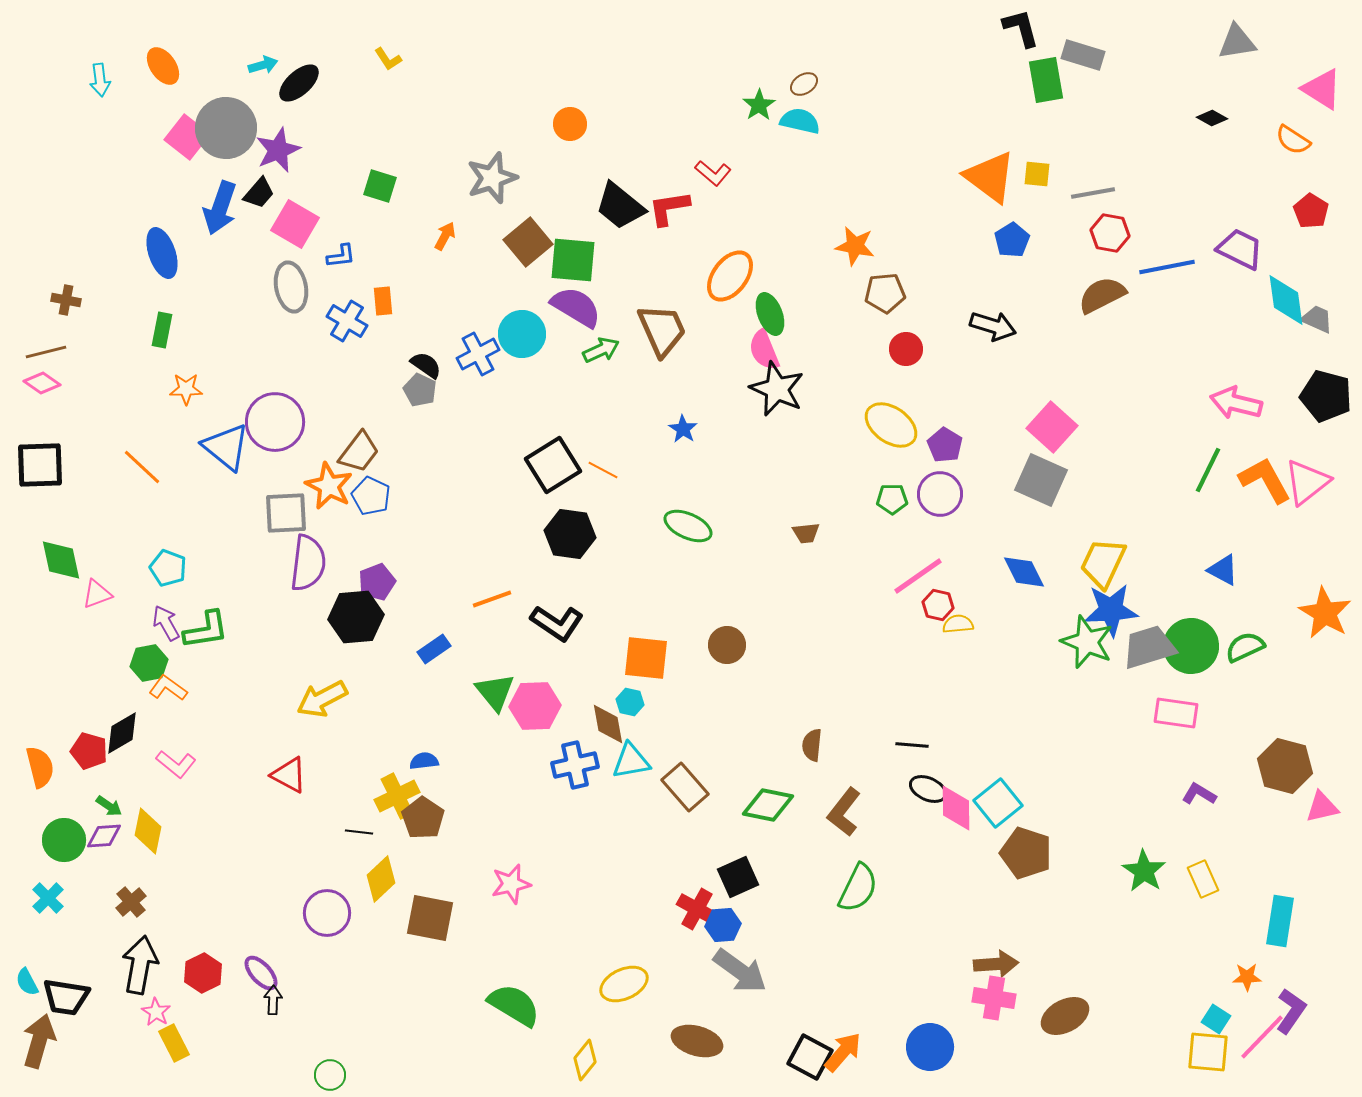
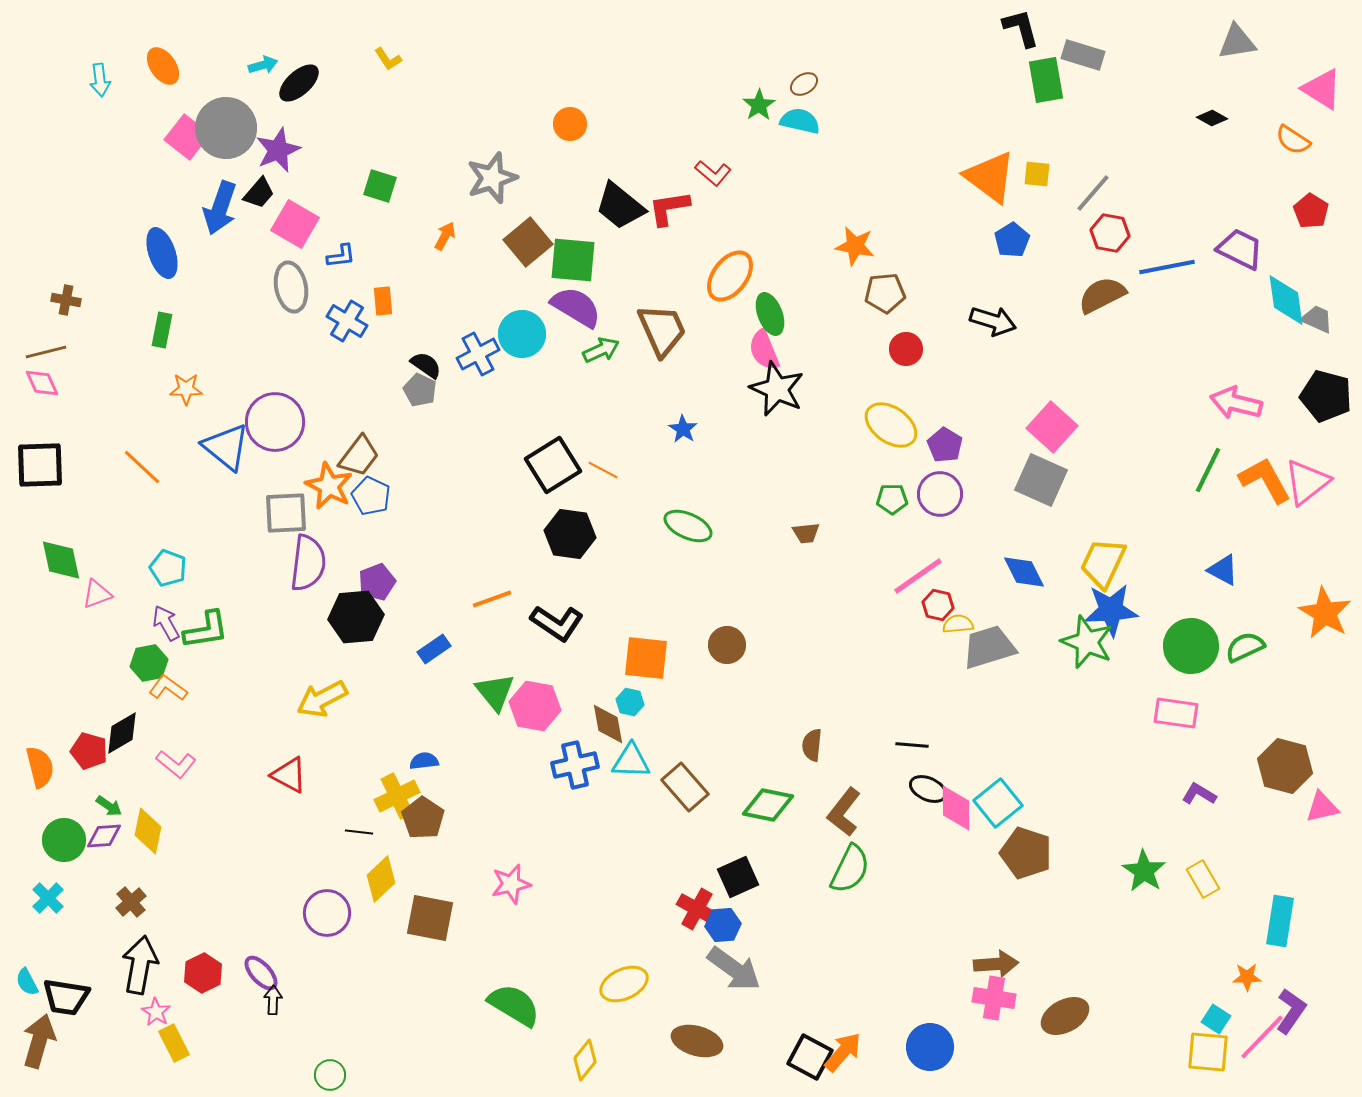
gray line at (1093, 193): rotated 39 degrees counterclockwise
black arrow at (993, 326): moved 5 px up
pink diamond at (42, 383): rotated 30 degrees clockwise
brown trapezoid at (359, 452): moved 4 px down
gray trapezoid at (1149, 647): moved 160 px left
pink hexagon at (535, 706): rotated 12 degrees clockwise
cyan triangle at (631, 761): rotated 12 degrees clockwise
yellow rectangle at (1203, 879): rotated 6 degrees counterclockwise
green semicircle at (858, 888): moved 8 px left, 19 px up
gray arrow at (740, 971): moved 6 px left, 2 px up
